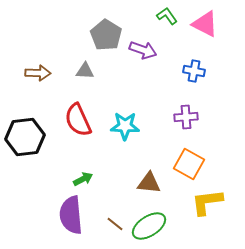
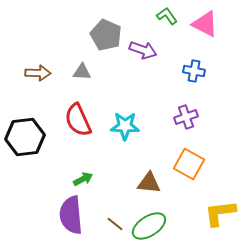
gray pentagon: rotated 8 degrees counterclockwise
gray triangle: moved 3 px left, 1 px down
purple cross: rotated 15 degrees counterclockwise
yellow L-shape: moved 13 px right, 11 px down
